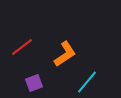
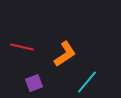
red line: rotated 50 degrees clockwise
